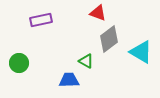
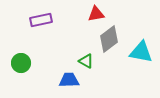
red triangle: moved 2 px left, 1 px down; rotated 30 degrees counterclockwise
cyan triangle: rotated 20 degrees counterclockwise
green circle: moved 2 px right
